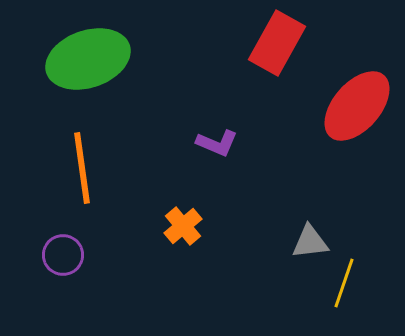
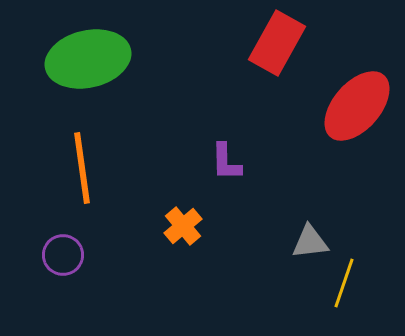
green ellipse: rotated 6 degrees clockwise
purple L-shape: moved 9 px right, 19 px down; rotated 66 degrees clockwise
